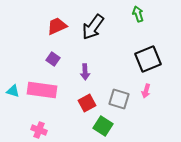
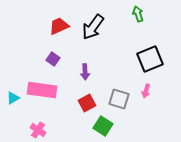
red trapezoid: moved 2 px right
black square: moved 2 px right
cyan triangle: moved 7 px down; rotated 48 degrees counterclockwise
pink cross: moved 1 px left; rotated 14 degrees clockwise
